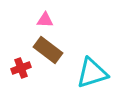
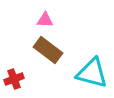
red cross: moved 7 px left, 11 px down
cyan triangle: rotated 32 degrees clockwise
